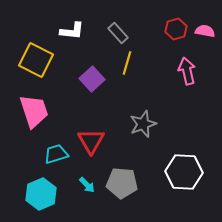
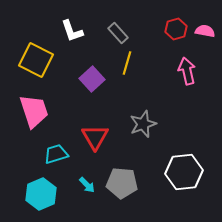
white L-shape: rotated 65 degrees clockwise
red triangle: moved 4 px right, 4 px up
white hexagon: rotated 9 degrees counterclockwise
